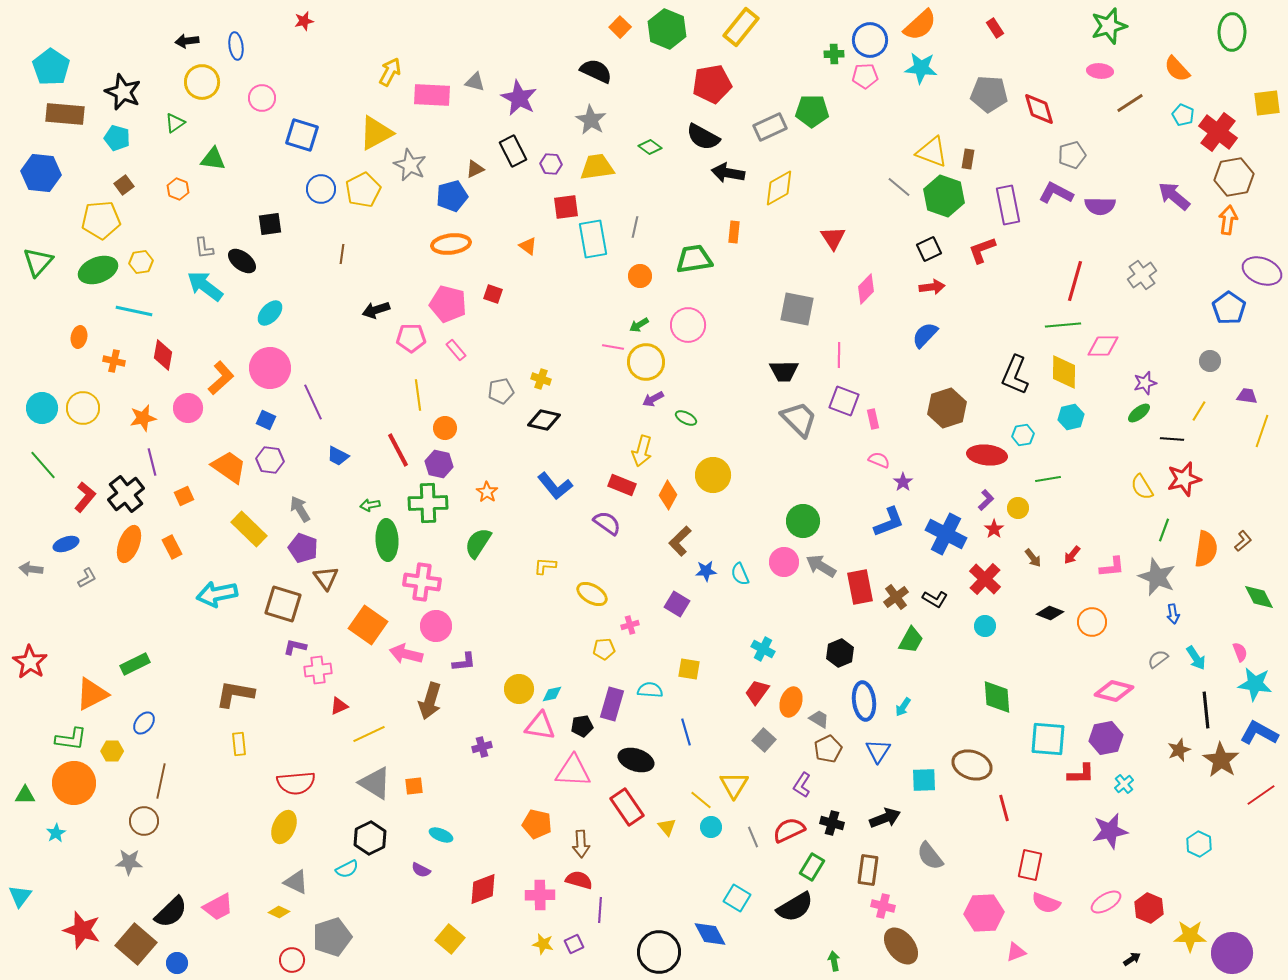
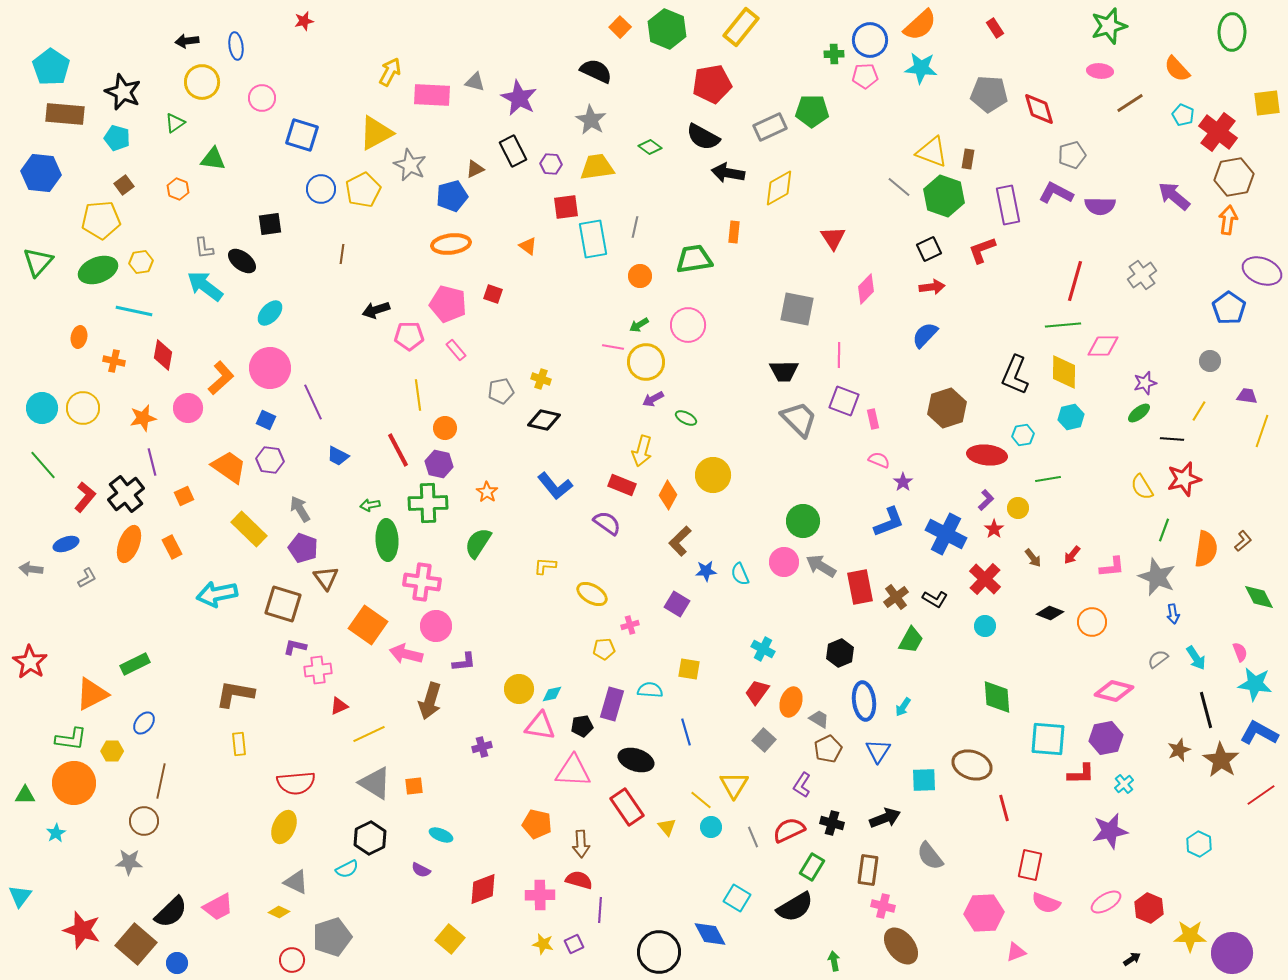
pink pentagon at (411, 338): moved 2 px left, 2 px up
black line at (1206, 710): rotated 9 degrees counterclockwise
